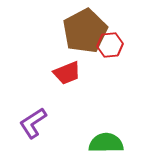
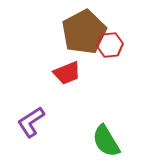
brown pentagon: moved 1 px left, 1 px down
purple L-shape: moved 2 px left, 1 px up
green semicircle: moved 2 px up; rotated 120 degrees counterclockwise
